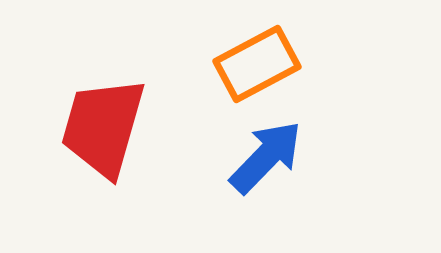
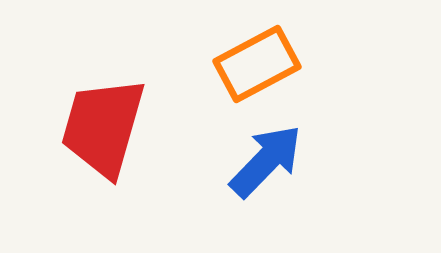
blue arrow: moved 4 px down
